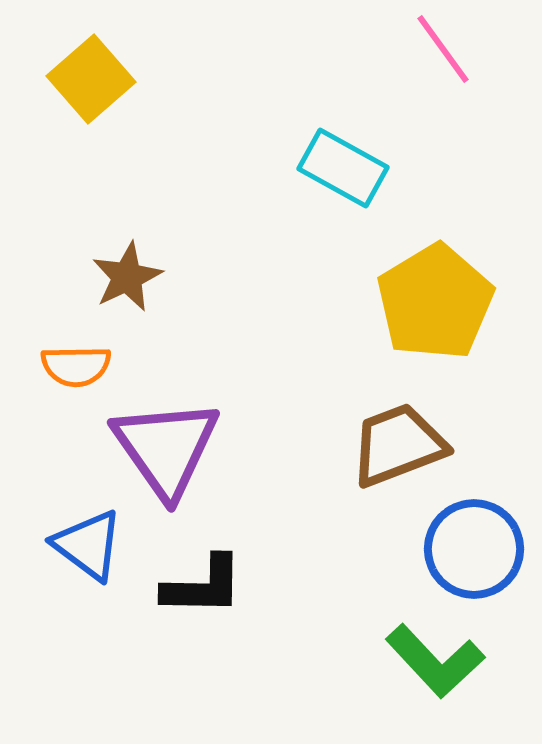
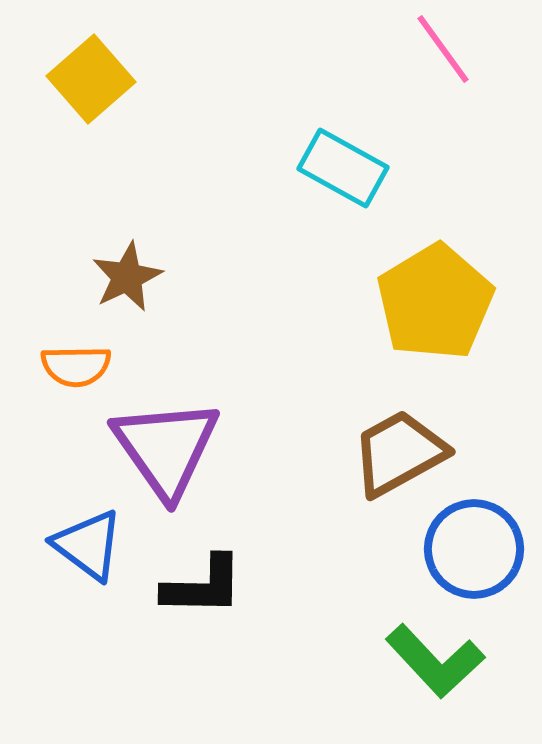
brown trapezoid: moved 1 px right, 8 px down; rotated 8 degrees counterclockwise
